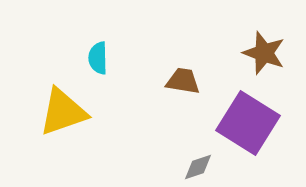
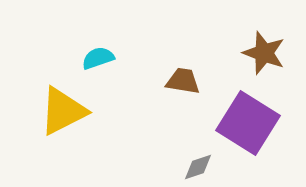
cyan semicircle: rotated 72 degrees clockwise
yellow triangle: moved 1 px up; rotated 8 degrees counterclockwise
